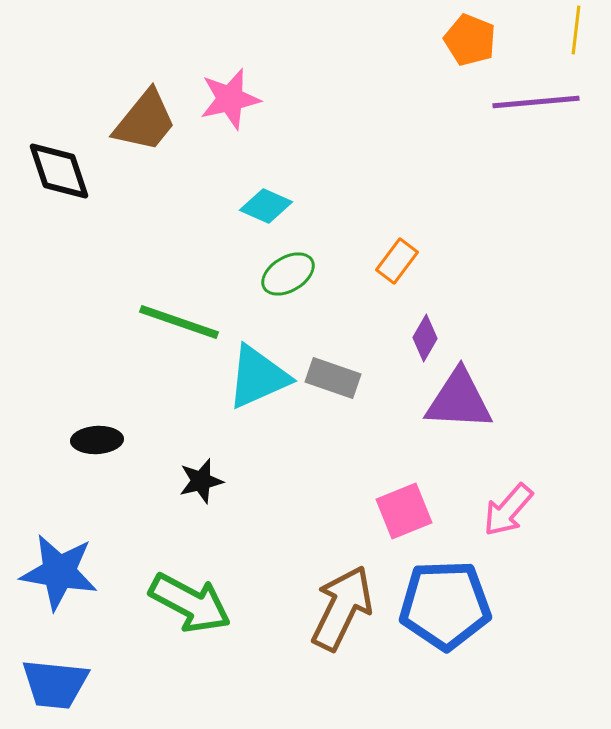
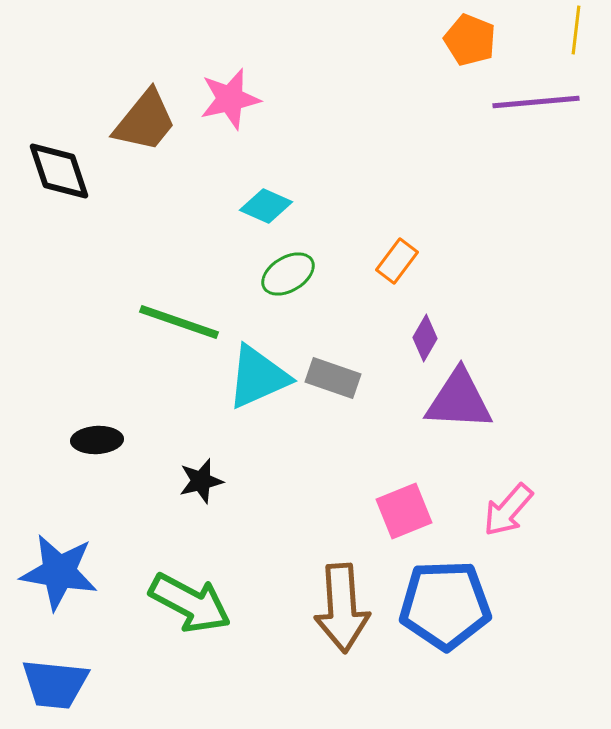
brown arrow: rotated 150 degrees clockwise
